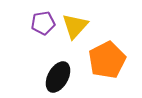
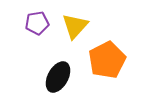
purple pentagon: moved 6 px left
